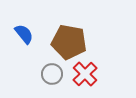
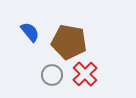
blue semicircle: moved 6 px right, 2 px up
gray circle: moved 1 px down
